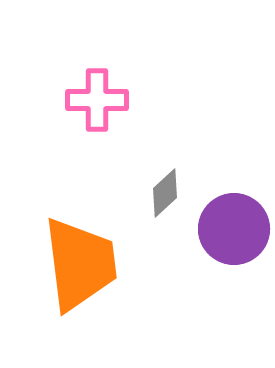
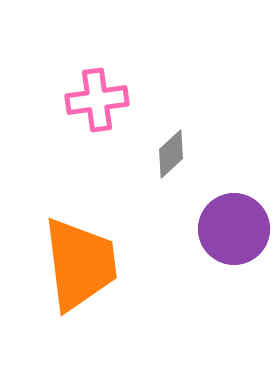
pink cross: rotated 8 degrees counterclockwise
gray diamond: moved 6 px right, 39 px up
